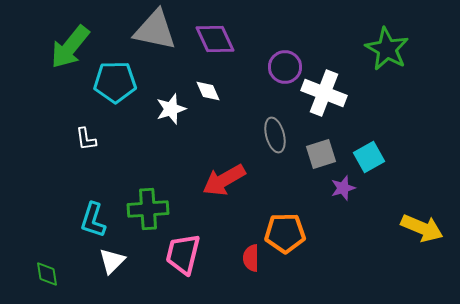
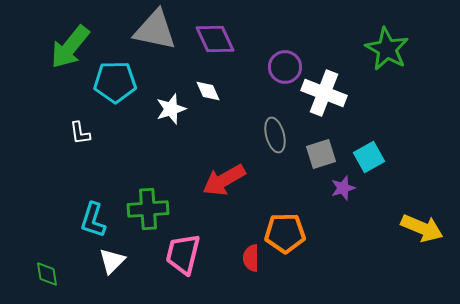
white L-shape: moved 6 px left, 6 px up
